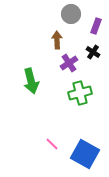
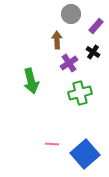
purple rectangle: rotated 21 degrees clockwise
pink line: rotated 40 degrees counterclockwise
blue square: rotated 20 degrees clockwise
